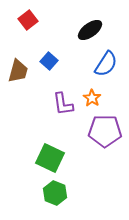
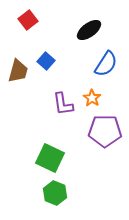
black ellipse: moved 1 px left
blue square: moved 3 px left
